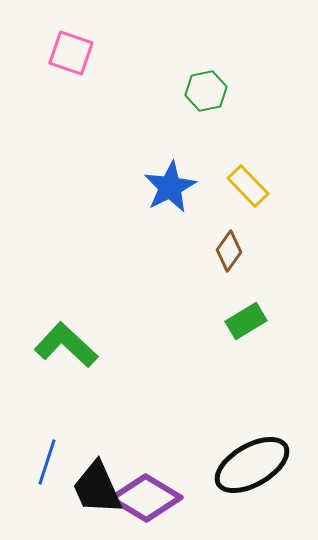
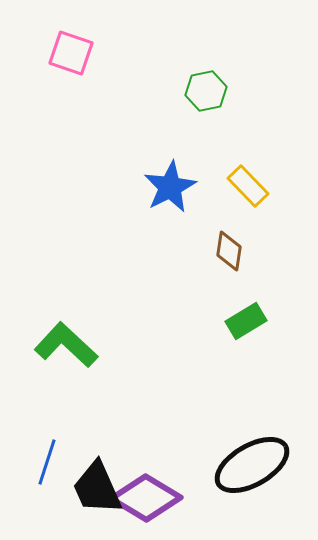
brown diamond: rotated 27 degrees counterclockwise
